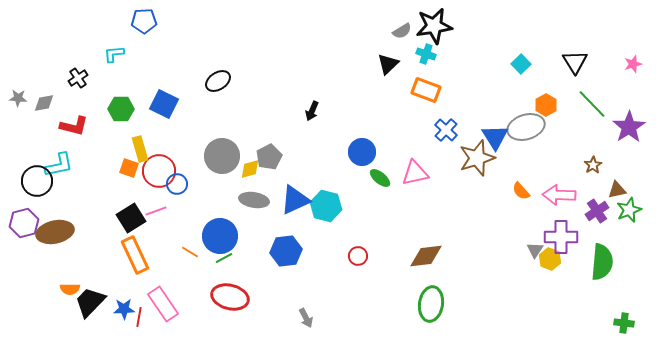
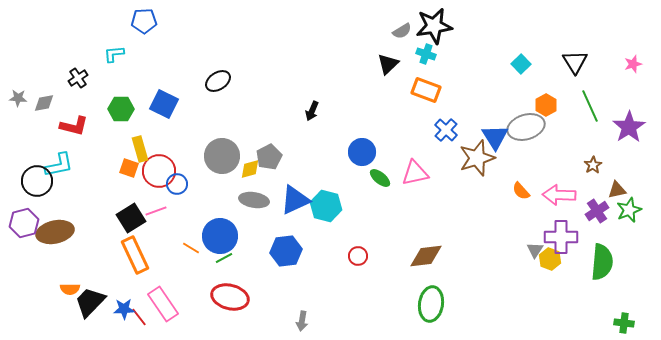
green line at (592, 104): moved 2 px left, 2 px down; rotated 20 degrees clockwise
orange line at (190, 252): moved 1 px right, 4 px up
red line at (139, 317): rotated 48 degrees counterclockwise
gray arrow at (306, 318): moved 4 px left, 3 px down; rotated 36 degrees clockwise
